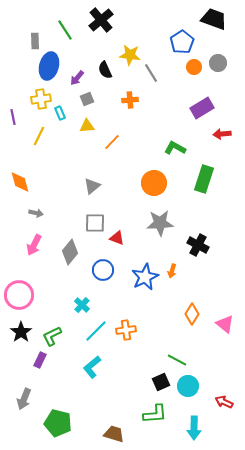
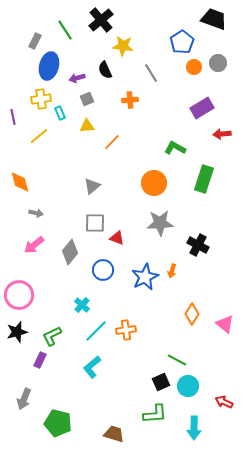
gray rectangle at (35, 41): rotated 28 degrees clockwise
yellow star at (130, 55): moved 7 px left, 9 px up
purple arrow at (77, 78): rotated 35 degrees clockwise
yellow line at (39, 136): rotated 24 degrees clockwise
pink arrow at (34, 245): rotated 25 degrees clockwise
black star at (21, 332): moved 4 px left; rotated 20 degrees clockwise
